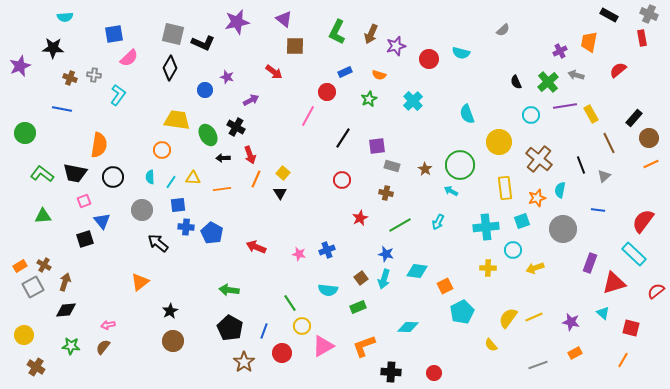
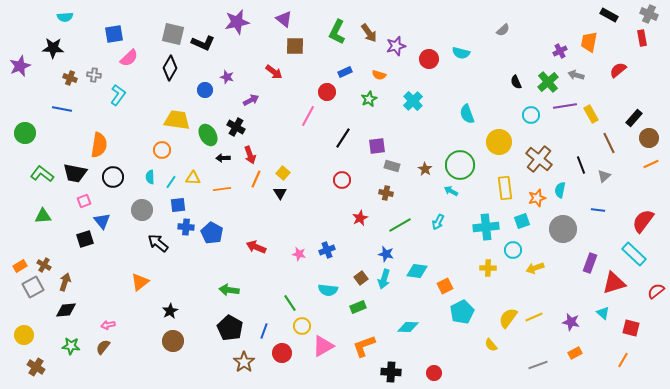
brown arrow at (371, 34): moved 2 px left, 1 px up; rotated 60 degrees counterclockwise
